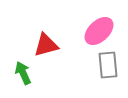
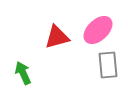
pink ellipse: moved 1 px left, 1 px up
red triangle: moved 11 px right, 8 px up
